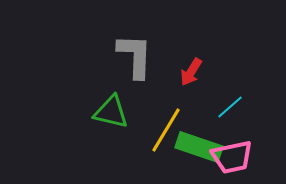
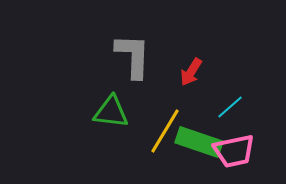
gray L-shape: moved 2 px left
green triangle: rotated 6 degrees counterclockwise
yellow line: moved 1 px left, 1 px down
green rectangle: moved 5 px up
pink trapezoid: moved 2 px right, 6 px up
